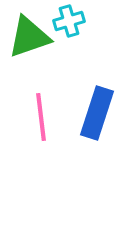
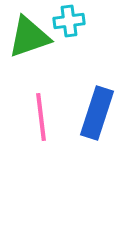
cyan cross: rotated 8 degrees clockwise
